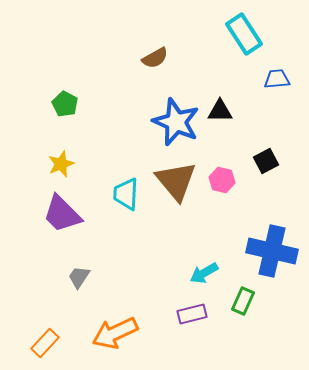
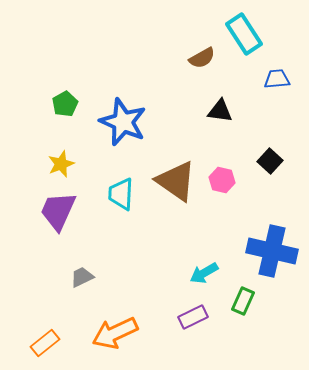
brown semicircle: moved 47 px right
green pentagon: rotated 15 degrees clockwise
black triangle: rotated 8 degrees clockwise
blue star: moved 53 px left
black square: moved 4 px right; rotated 20 degrees counterclockwise
brown triangle: rotated 15 degrees counterclockwise
cyan trapezoid: moved 5 px left
purple trapezoid: moved 4 px left, 3 px up; rotated 69 degrees clockwise
gray trapezoid: moved 3 px right; rotated 30 degrees clockwise
purple rectangle: moved 1 px right, 3 px down; rotated 12 degrees counterclockwise
orange rectangle: rotated 8 degrees clockwise
